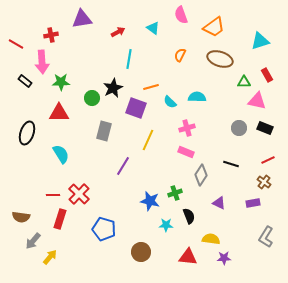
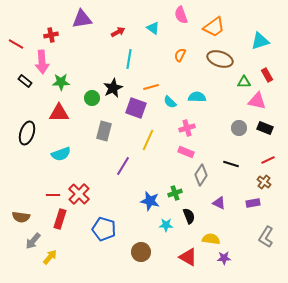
cyan semicircle at (61, 154): rotated 102 degrees clockwise
red triangle at (188, 257): rotated 24 degrees clockwise
